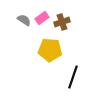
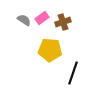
brown cross: moved 1 px right
black line: moved 4 px up
